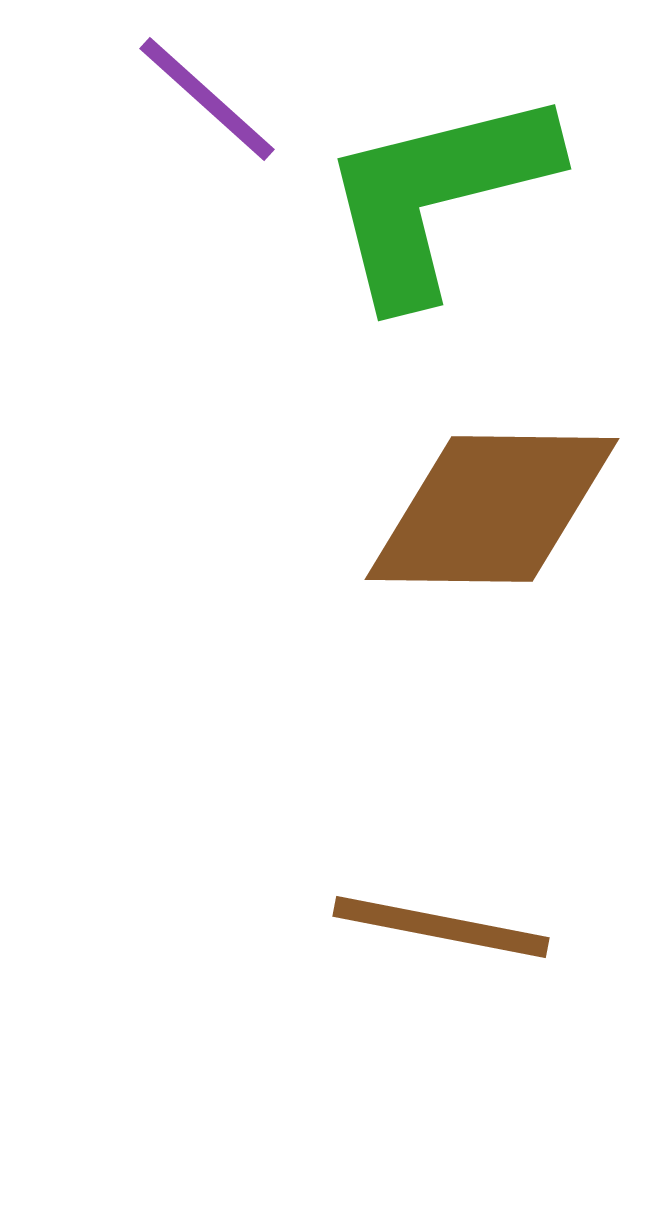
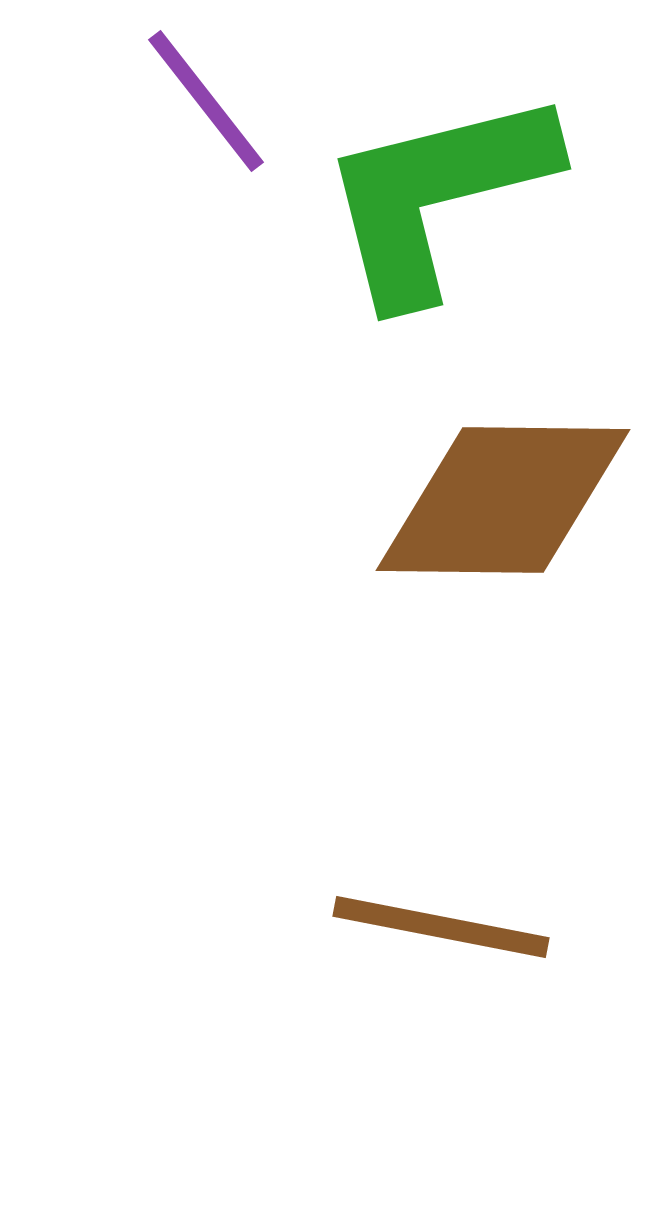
purple line: moved 1 px left, 2 px down; rotated 10 degrees clockwise
brown diamond: moved 11 px right, 9 px up
